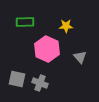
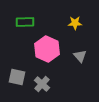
yellow star: moved 9 px right, 3 px up
gray triangle: moved 1 px up
gray square: moved 2 px up
gray cross: moved 2 px right, 1 px down; rotated 21 degrees clockwise
